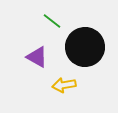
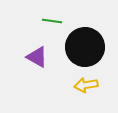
green line: rotated 30 degrees counterclockwise
yellow arrow: moved 22 px right
